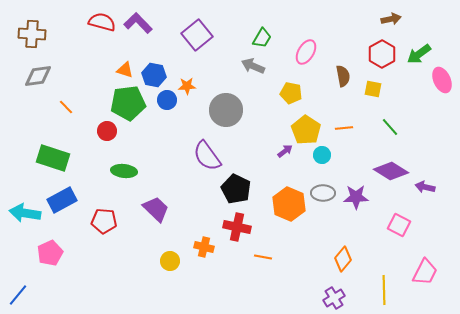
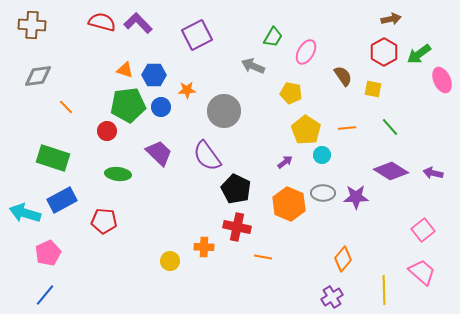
brown cross at (32, 34): moved 9 px up
purple square at (197, 35): rotated 12 degrees clockwise
green trapezoid at (262, 38): moved 11 px right, 1 px up
red hexagon at (382, 54): moved 2 px right, 2 px up
blue hexagon at (154, 75): rotated 10 degrees counterclockwise
brown semicircle at (343, 76): rotated 25 degrees counterclockwise
orange star at (187, 86): moved 4 px down
blue circle at (167, 100): moved 6 px left, 7 px down
green pentagon at (128, 103): moved 2 px down
gray circle at (226, 110): moved 2 px left, 1 px down
orange line at (344, 128): moved 3 px right
purple arrow at (285, 151): moved 11 px down
green ellipse at (124, 171): moved 6 px left, 3 px down
purple arrow at (425, 187): moved 8 px right, 14 px up
purple trapezoid at (156, 209): moved 3 px right, 56 px up
cyan arrow at (25, 213): rotated 8 degrees clockwise
pink square at (399, 225): moved 24 px right, 5 px down; rotated 25 degrees clockwise
orange cross at (204, 247): rotated 12 degrees counterclockwise
pink pentagon at (50, 253): moved 2 px left
pink trapezoid at (425, 272): moved 3 px left; rotated 76 degrees counterclockwise
blue line at (18, 295): moved 27 px right
purple cross at (334, 298): moved 2 px left, 1 px up
